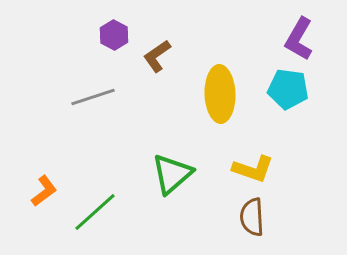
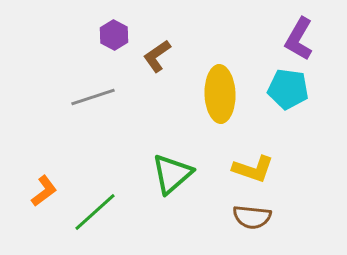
brown semicircle: rotated 81 degrees counterclockwise
